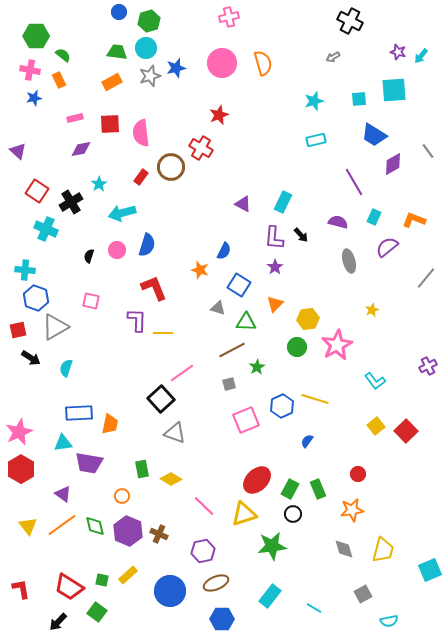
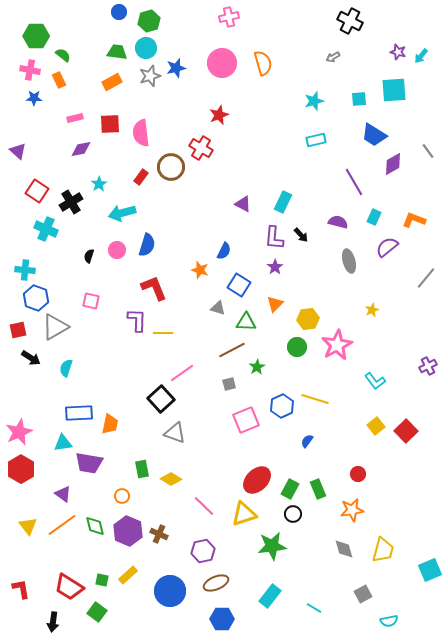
blue star at (34, 98): rotated 14 degrees clockwise
black arrow at (58, 622): moved 5 px left; rotated 36 degrees counterclockwise
